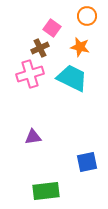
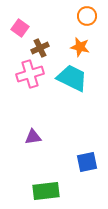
pink square: moved 32 px left
